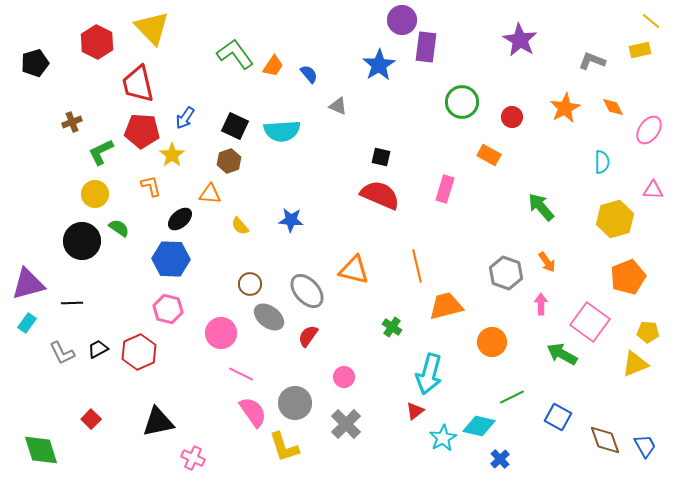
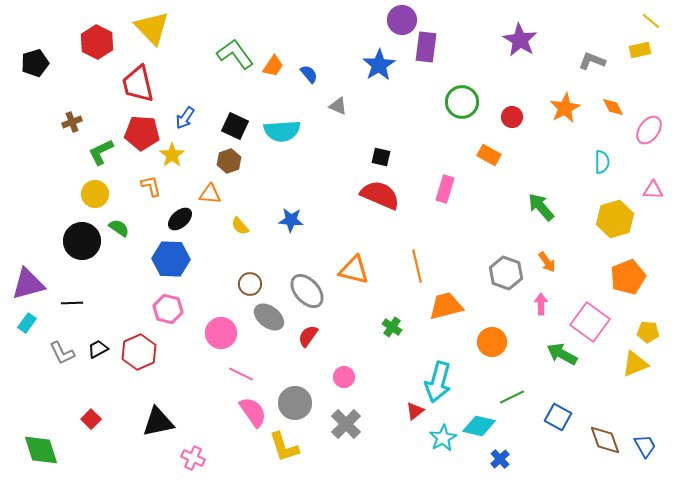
red pentagon at (142, 131): moved 2 px down
cyan arrow at (429, 374): moved 9 px right, 8 px down
